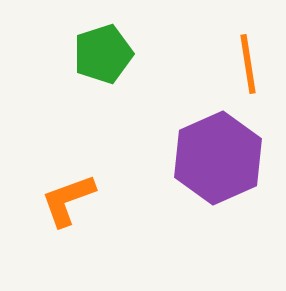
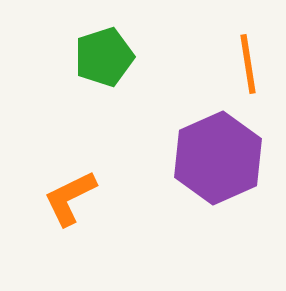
green pentagon: moved 1 px right, 3 px down
orange L-shape: moved 2 px right, 2 px up; rotated 6 degrees counterclockwise
